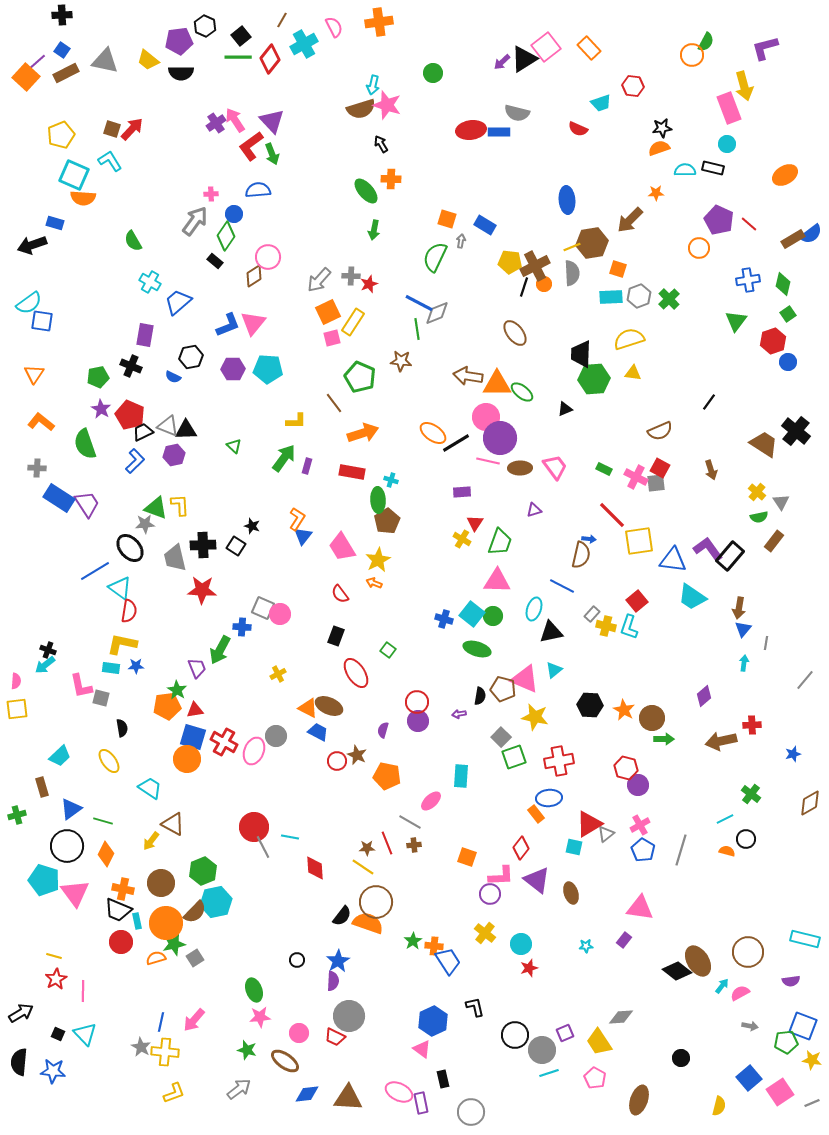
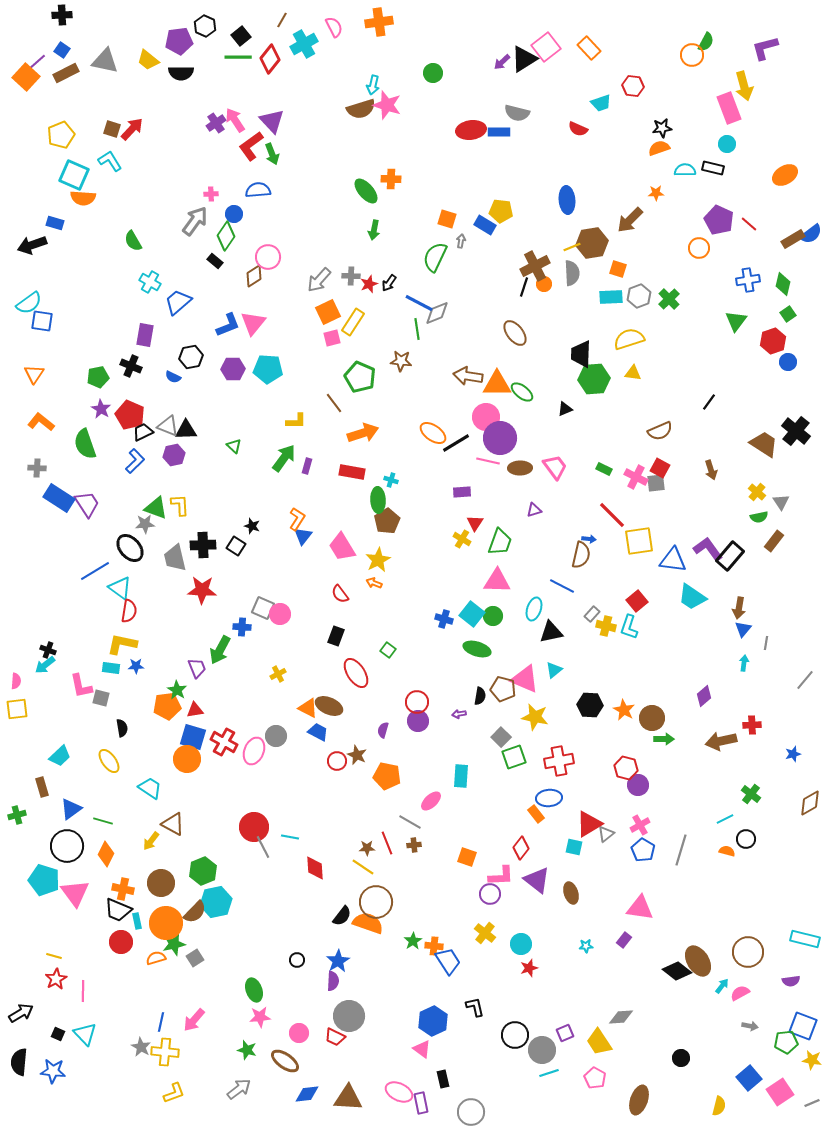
black arrow at (381, 144): moved 8 px right, 139 px down; rotated 114 degrees counterclockwise
yellow pentagon at (510, 262): moved 9 px left, 51 px up
